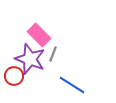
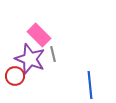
gray line: rotated 35 degrees counterclockwise
red circle: moved 1 px right
blue line: moved 18 px right; rotated 52 degrees clockwise
